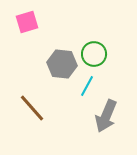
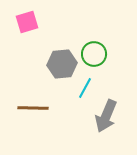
gray hexagon: rotated 12 degrees counterclockwise
cyan line: moved 2 px left, 2 px down
brown line: moved 1 px right; rotated 48 degrees counterclockwise
